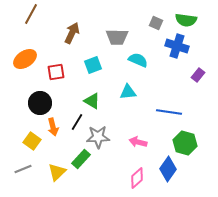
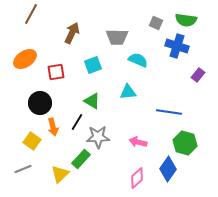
yellow triangle: moved 3 px right, 2 px down
